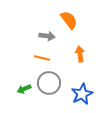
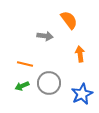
gray arrow: moved 2 px left
orange line: moved 17 px left, 6 px down
green arrow: moved 2 px left, 3 px up
